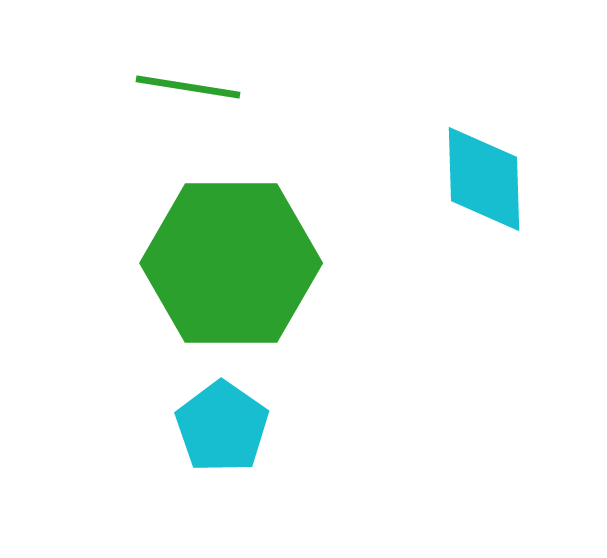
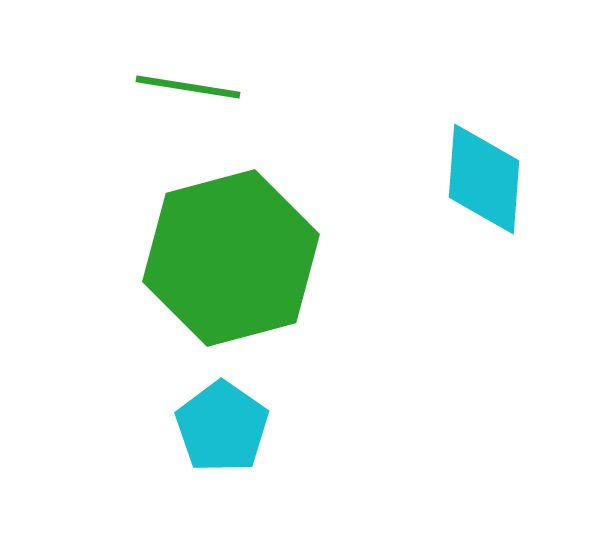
cyan diamond: rotated 6 degrees clockwise
green hexagon: moved 5 px up; rotated 15 degrees counterclockwise
